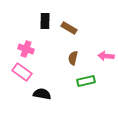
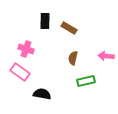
pink rectangle: moved 2 px left
